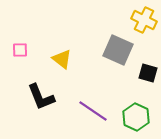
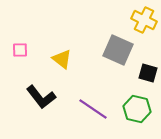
black L-shape: rotated 16 degrees counterclockwise
purple line: moved 2 px up
green hexagon: moved 1 px right, 8 px up; rotated 12 degrees counterclockwise
